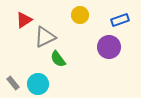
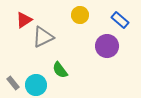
blue rectangle: rotated 60 degrees clockwise
gray triangle: moved 2 px left
purple circle: moved 2 px left, 1 px up
green semicircle: moved 2 px right, 11 px down
cyan circle: moved 2 px left, 1 px down
